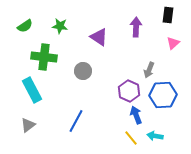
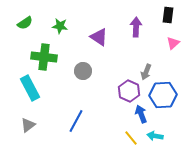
green semicircle: moved 3 px up
gray arrow: moved 3 px left, 2 px down
cyan rectangle: moved 2 px left, 2 px up
blue arrow: moved 5 px right, 1 px up
